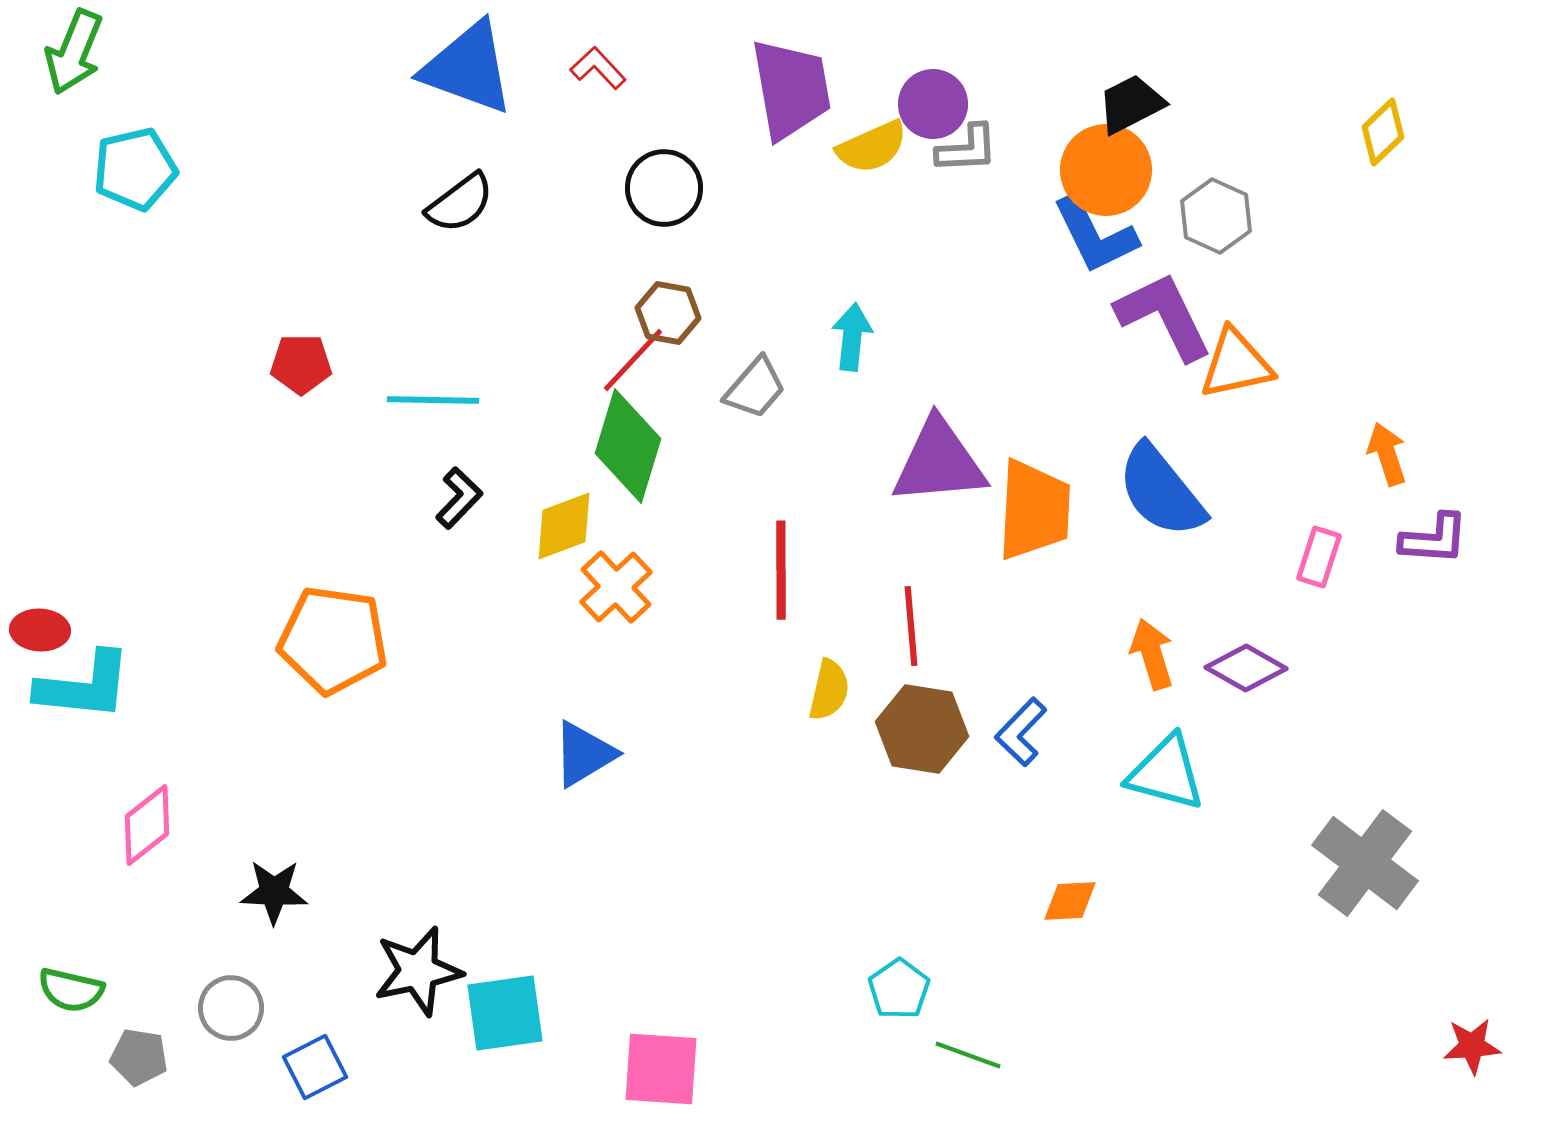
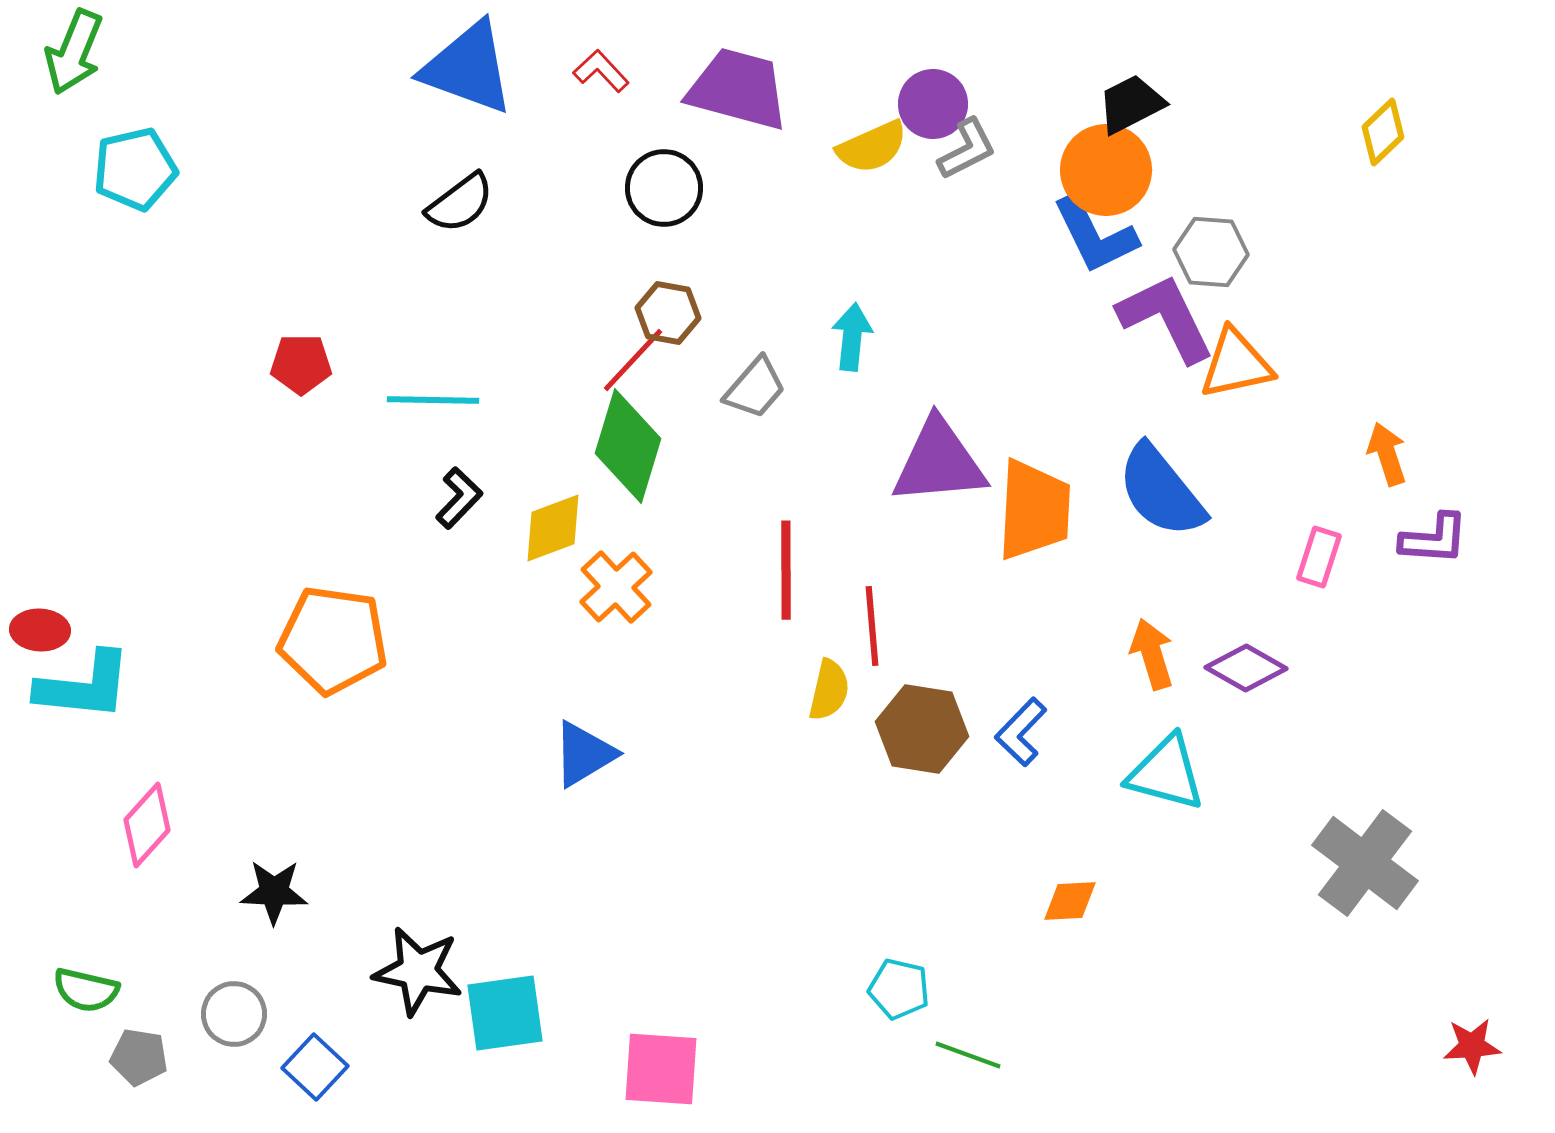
red L-shape at (598, 68): moved 3 px right, 3 px down
purple trapezoid at (791, 89): moved 53 px left; rotated 65 degrees counterclockwise
gray L-shape at (967, 149): rotated 24 degrees counterclockwise
gray hexagon at (1216, 216): moved 5 px left, 36 px down; rotated 20 degrees counterclockwise
purple L-shape at (1164, 316): moved 2 px right, 2 px down
yellow diamond at (564, 526): moved 11 px left, 2 px down
red line at (781, 570): moved 5 px right
red line at (911, 626): moved 39 px left
pink diamond at (147, 825): rotated 10 degrees counterclockwise
black star at (418, 971): rotated 24 degrees clockwise
cyan pentagon at (899, 989): rotated 24 degrees counterclockwise
green semicircle at (71, 990): moved 15 px right
gray circle at (231, 1008): moved 3 px right, 6 px down
blue square at (315, 1067): rotated 20 degrees counterclockwise
